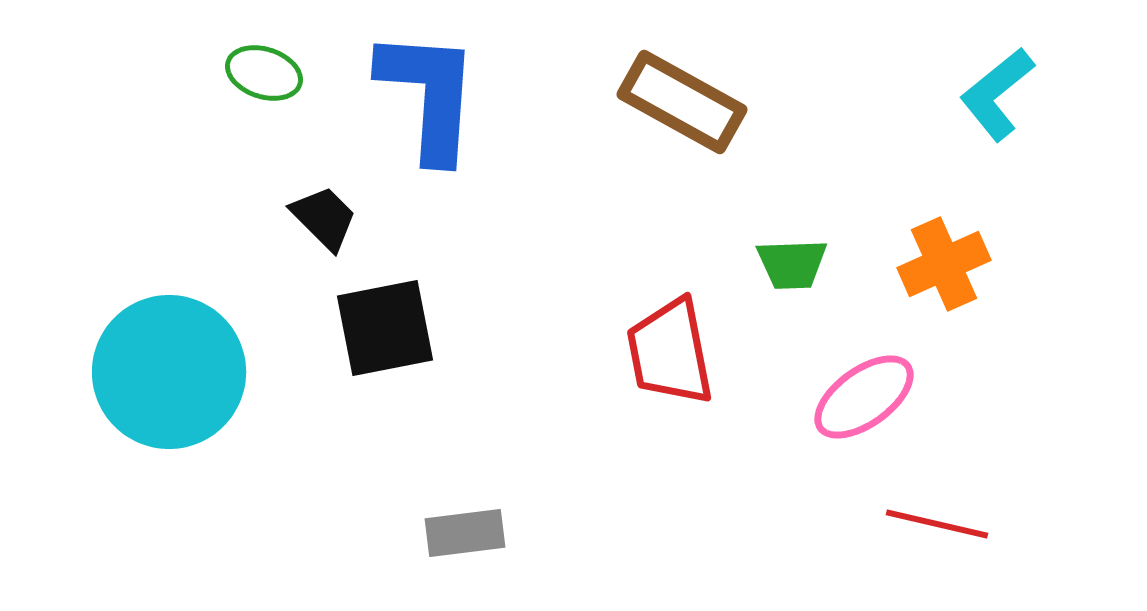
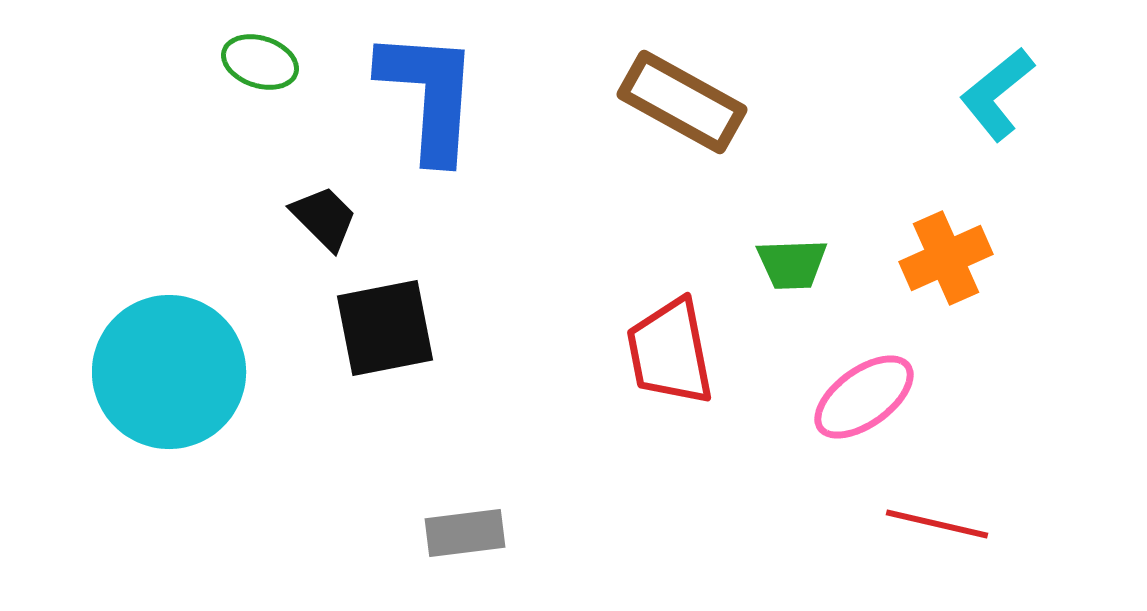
green ellipse: moved 4 px left, 11 px up
orange cross: moved 2 px right, 6 px up
